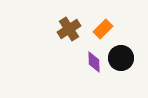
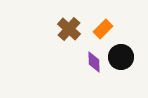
brown cross: rotated 15 degrees counterclockwise
black circle: moved 1 px up
